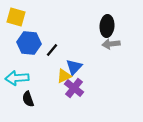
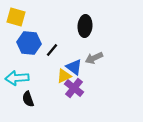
black ellipse: moved 22 px left
gray arrow: moved 17 px left, 14 px down; rotated 18 degrees counterclockwise
blue triangle: rotated 36 degrees counterclockwise
